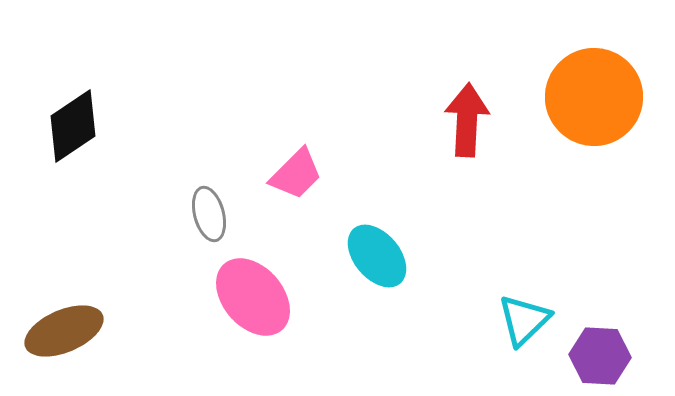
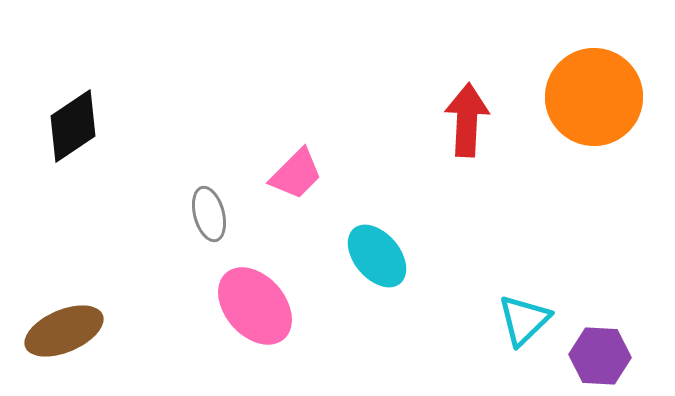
pink ellipse: moved 2 px right, 9 px down
